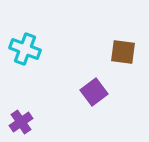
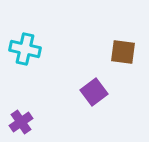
cyan cross: rotated 8 degrees counterclockwise
